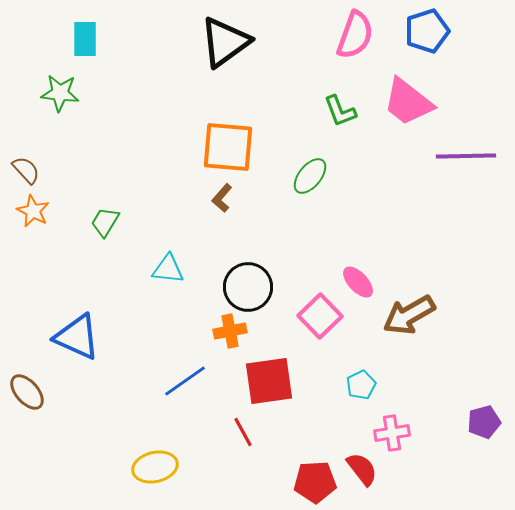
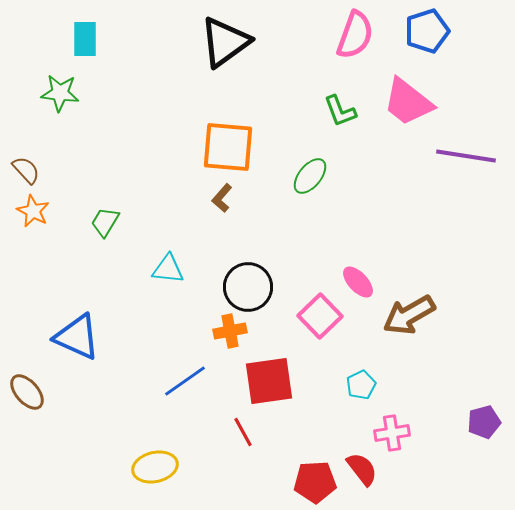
purple line: rotated 10 degrees clockwise
